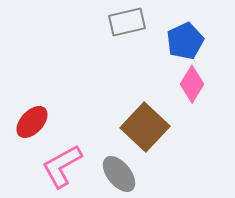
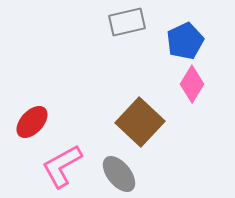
brown square: moved 5 px left, 5 px up
